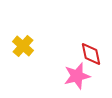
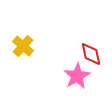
pink star: rotated 16 degrees counterclockwise
